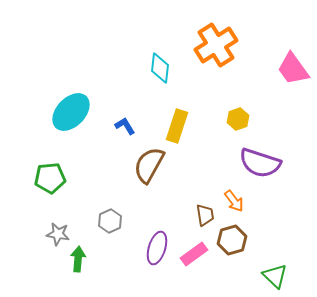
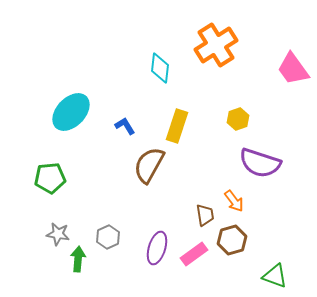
gray hexagon: moved 2 px left, 16 px down
green triangle: rotated 24 degrees counterclockwise
